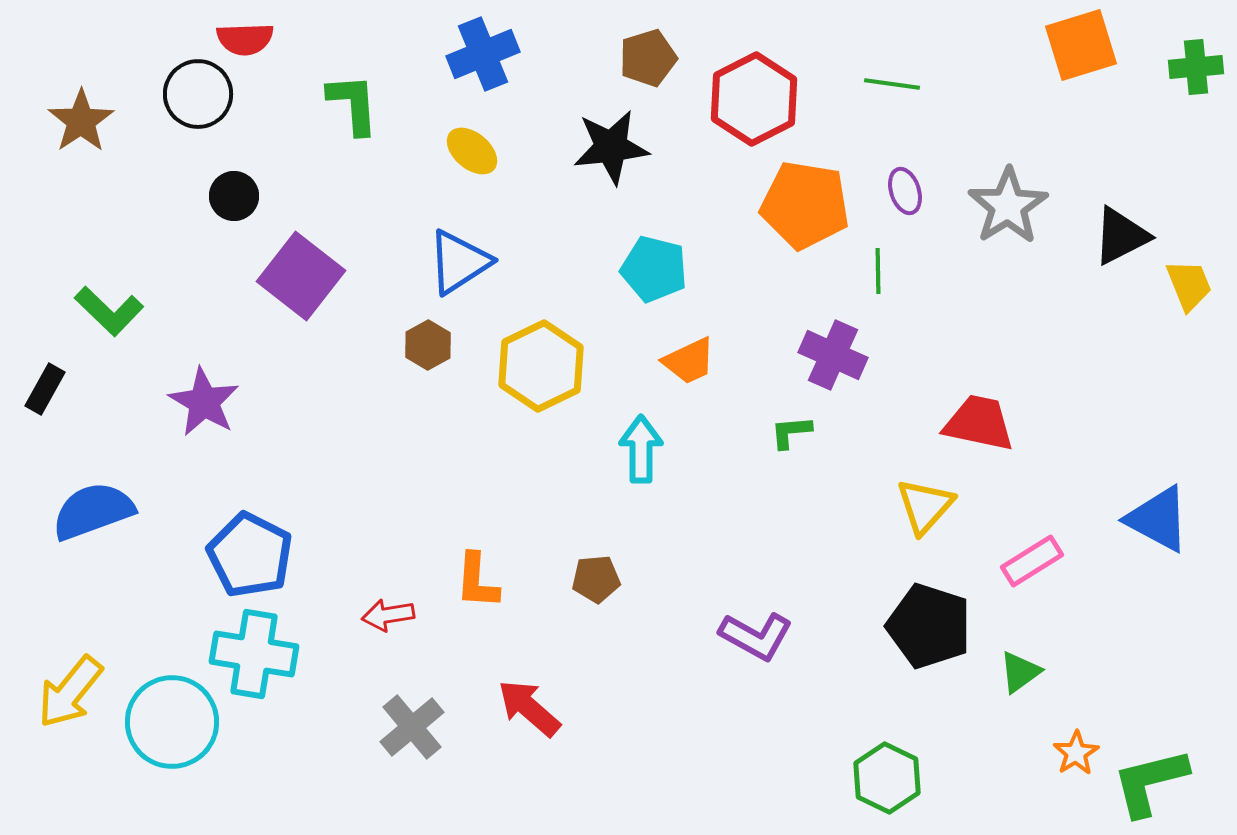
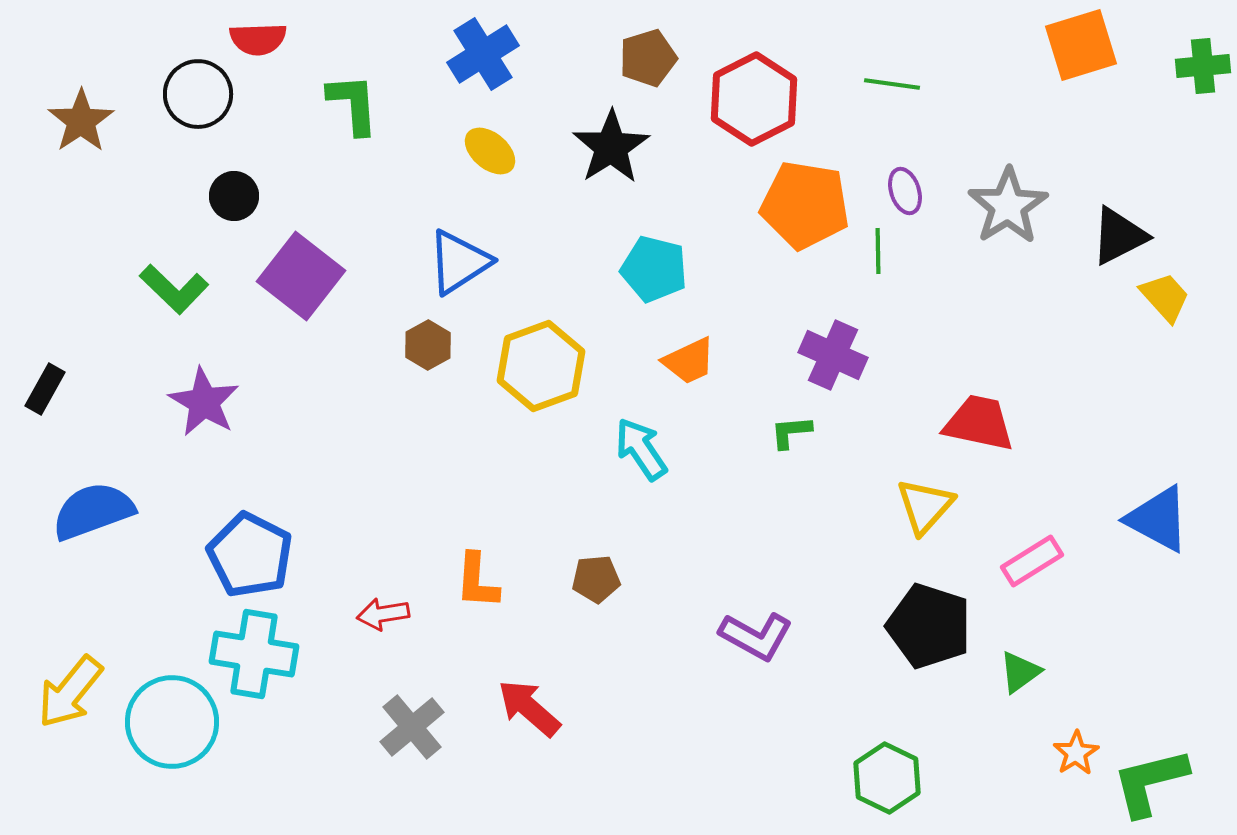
red semicircle at (245, 39): moved 13 px right
blue cross at (483, 54): rotated 10 degrees counterclockwise
green cross at (1196, 67): moved 7 px right, 1 px up
black star at (611, 147): rotated 26 degrees counterclockwise
yellow ellipse at (472, 151): moved 18 px right
black triangle at (1121, 236): moved 2 px left
green line at (878, 271): moved 20 px up
yellow trapezoid at (1189, 285): moved 24 px left, 12 px down; rotated 20 degrees counterclockwise
green L-shape at (109, 311): moved 65 px right, 22 px up
yellow hexagon at (541, 366): rotated 6 degrees clockwise
cyan arrow at (641, 449): rotated 34 degrees counterclockwise
red arrow at (388, 615): moved 5 px left, 1 px up
